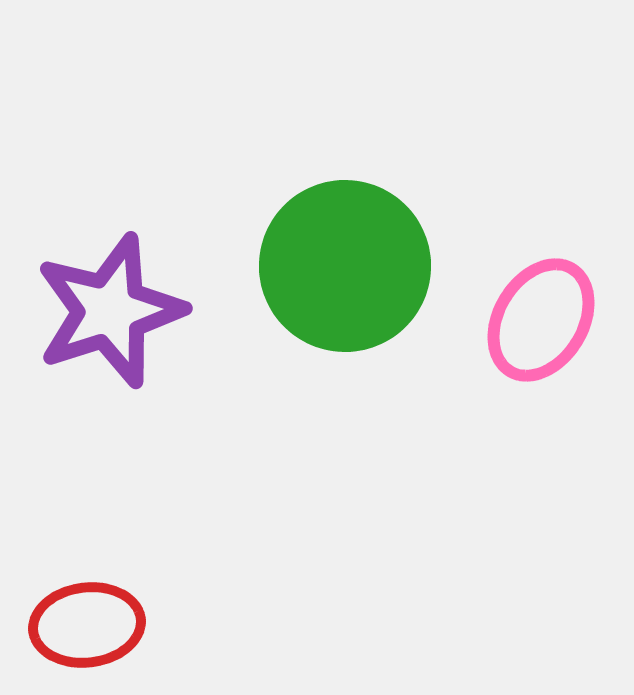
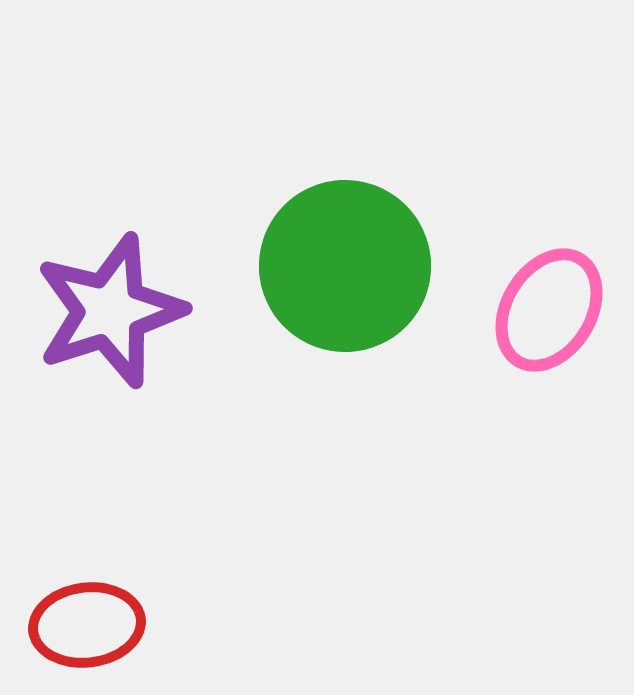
pink ellipse: moved 8 px right, 10 px up
